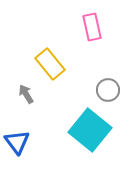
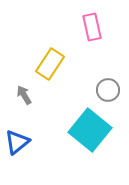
yellow rectangle: rotated 72 degrees clockwise
gray arrow: moved 2 px left, 1 px down
blue triangle: rotated 28 degrees clockwise
